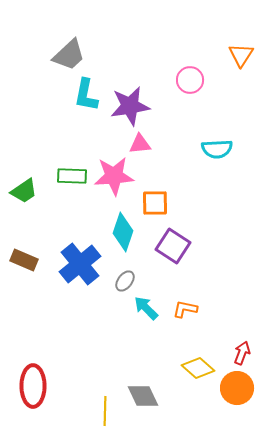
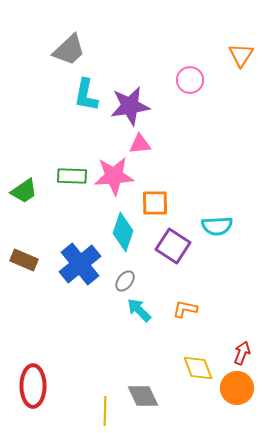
gray trapezoid: moved 5 px up
cyan semicircle: moved 77 px down
cyan arrow: moved 7 px left, 2 px down
yellow diamond: rotated 28 degrees clockwise
